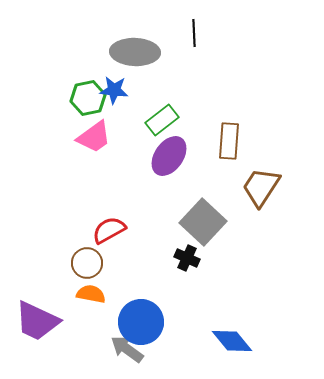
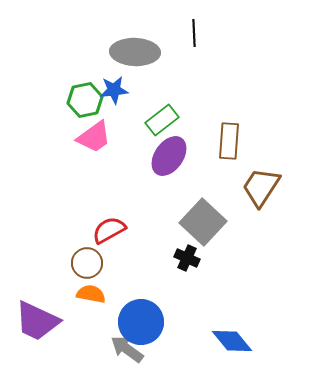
blue star: rotated 12 degrees counterclockwise
green hexagon: moved 3 px left, 2 px down
